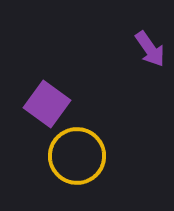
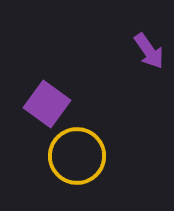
purple arrow: moved 1 px left, 2 px down
